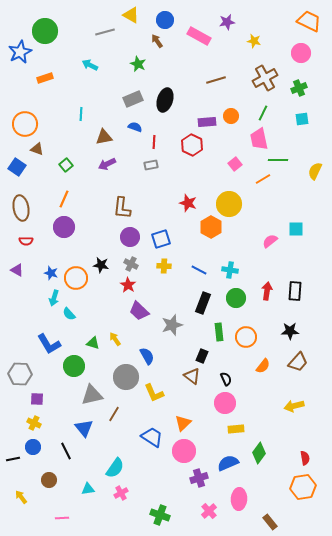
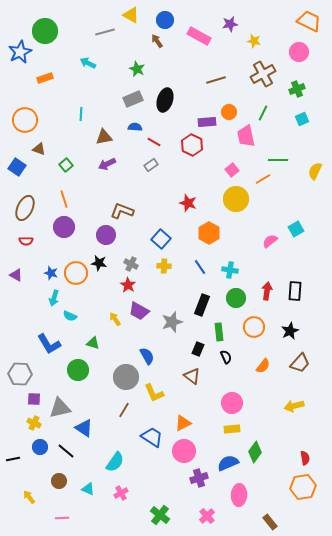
purple star at (227, 22): moved 3 px right, 2 px down
pink circle at (301, 53): moved 2 px left, 1 px up
green star at (138, 64): moved 1 px left, 5 px down
cyan arrow at (90, 65): moved 2 px left, 2 px up
brown cross at (265, 78): moved 2 px left, 4 px up
green cross at (299, 88): moved 2 px left, 1 px down
orange circle at (231, 116): moved 2 px left, 4 px up
cyan square at (302, 119): rotated 16 degrees counterclockwise
orange circle at (25, 124): moved 4 px up
blue semicircle at (135, 127): rotated 16 degrees counterclockwise
pink trapezoid at (259, 139): moved 13 px left, 3 px up
red line at (154, 142): rotated 64 degrees counterclockwise
brown triangle at (37, 149): moved 2 px right
pink square at (235, 164): moved 3 px left, 6 px down
gray rectangle at (151, 165): rotated 24 degrees counterclockwise
orange line at (64, 199): rotated 42 degrees counterclockwise
yellow circle at (229, 204): moved 7 px right, 5 px up
brown ellipse at (21, 208): moved 4 px right; rotated 35 degrees clockwise
brown L-shape at (122, 208): moved 3 px down; rotated 105 degrees clockwise
orange hexagon at (211, 227): moved 2 px left, 6 px down
cyan square at (296, 229): rotated 28 degrees counterclockwise
purple circle at (130, 237): moved 24 px left, 2 px up
blue square at (161, 239): rotated 30 degrees counterclockwise
black star at (101, 265): moved 2 px left, 2 px up
purple triangle at (17, 270): moved 1 px left, 5 px down
blue line at (199, 270): moved 1 px right, 3 px up; rotated 28 degrees clockwise
orange circle at (76, 278): moved 5 px up
black rectangle at (203, 303): moved 1 px left, 2 px down
purple trapezoid at (139, 311): rotated 15 degrees counterclockwise
cyan semicircle at (69, 314): moved 1 px right, 2 px down; rotated 24 degrees counterclockwise
gray star at (172, 325): moved 3 px up
black star at (290, 331): rotated 24 degrees counterclockwise
orange circle at (246, 337): moved 8 px right, 10 px up
yellow arrow at (115, 339): moved 20 px up
black rectangle at (202, 356): moved 4 px left, 7 px up
brown trapezoid at (298, 362): moved 2 px right, 1 px down
green circle at (74, 366): moved 4 px right, 4 px down
black semicircle at (226, 379): moved 22 px up
gray triangle at (92, 395): moved 32 px left, 13 px down
purple square at (37, 399): moved 3 px left
pink circle at (225, 403): moved 7 px right
brown line at (114, 414): moved 10 px right, 4 px up
orange triangle at (183, 423): rotated 18 degrees clockwise
blue triangle at (84, 428): rotated 18 degrees counterclockwise
yellow rectangle at (236, 429): moved 4 px left
blue circle at (33, 447): moved 7 px right
black line at (66, 451): rotated 24 degrees counterclockwise
green diamond at (259, 453): moved 4 px left, 1 px up
cyan semicircle at (115, 468): moved 6 px up
brown circle at (49, 480): moved 10 px right, 1 px down
cyan triangle at (88, 489): rotated 32 degrees clockwise
yellow arrow at (21, 497): moved 8 px right
pink ellipse at (239, 499): moved 4 px up
pink cross at (209, 511): moved 2 px left, 5 px down
green cross at (160, 515): rotated 18 degrees clockwise
